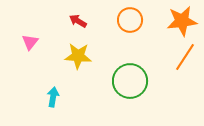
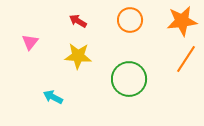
orange line: moved 1 px right, 2 px down
green circle: moved 1 px left, 2 px up
cyan arrow: rotated 72 degrees counterclockwise
